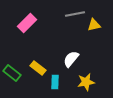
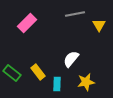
yellow triangle: moved 5 px right; rotated 48 degrees counterclockwise
yellow rectangle: moved 4 px down; rotated 14 degrees clockwise
cyan rectangle: moved 2 px right, 2 px down
